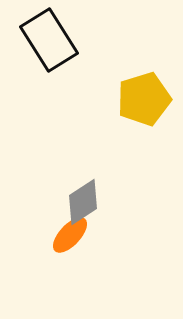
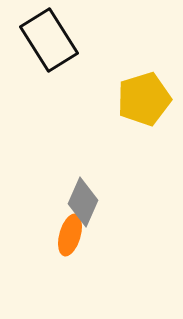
gray diamond: rotated 33 degrees counterclockwise
orange ellipse: rotated 27 degrees counterclockwise
